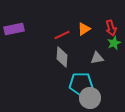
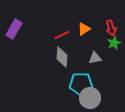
purple rectangle: rotated 48 degrees counterclockwise
gray triangle: moved 2 px left
